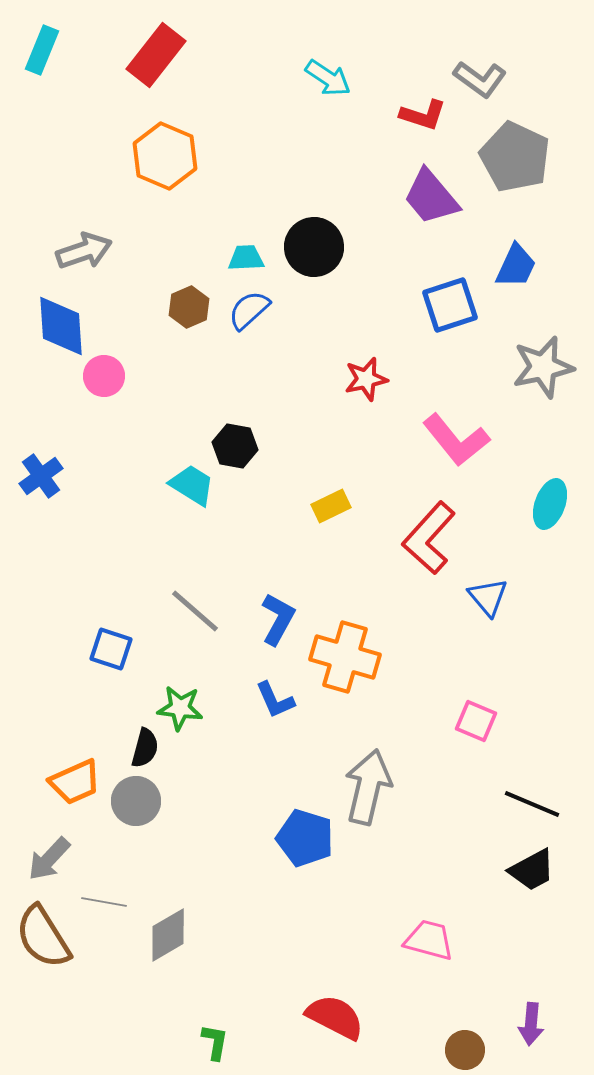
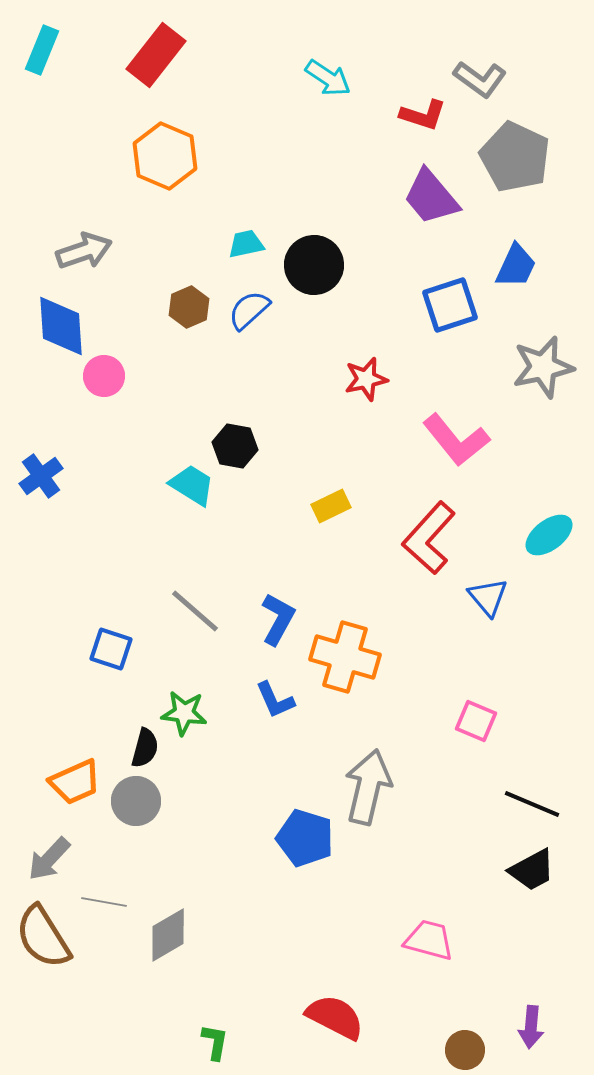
black circle at (314, 247): moved 18 px down
cyan trapezoid at (246, 258): moved 14 px up; rotated 9 degrees counterclockwise
cyan ellipse at (550, 504): moved 1 px left, 31 px down; rotated 33 degrees clockwise
green star at (180, 708): moved 4 px right, 5 px down
purple arrow at (531, 1024): moved 3 px down
